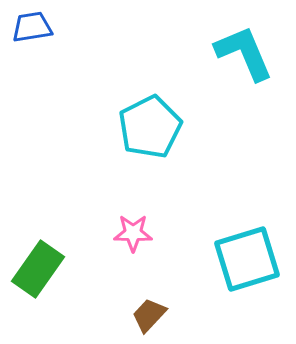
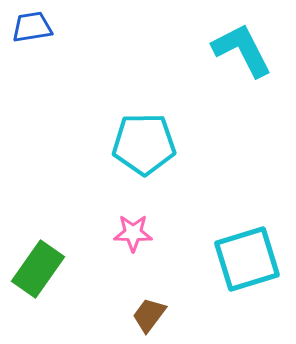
cyan L-shape: moved 2 px left, 3 px up; rotated 4 degrees counterclockwise
cyan pentagon: moved 6 px left, 17 px down; rotated 26 degrees clockwise
brown trapezoid: rotated 6 degrees counterclockwise
